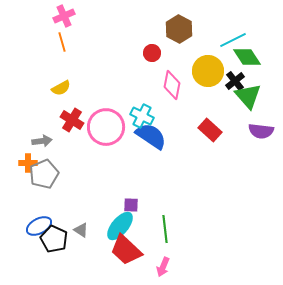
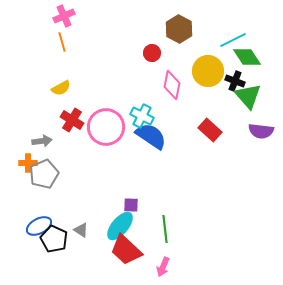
black cross: rotated 30 degrees counterclockwise
